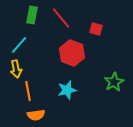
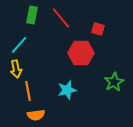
red square: moved 2 px right
red hexagon: moved 9 px right; rotated 20 degrees counterclockwise
